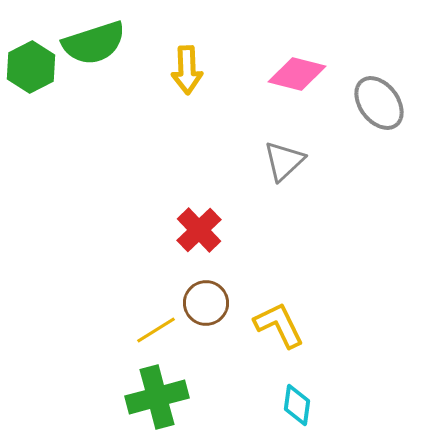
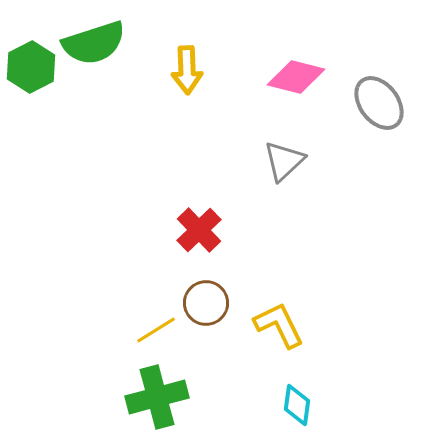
pink diamond: moved 1 px left, 3 px down
